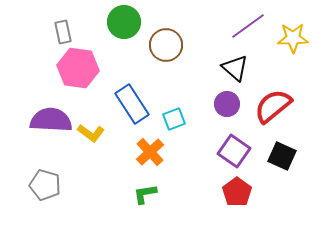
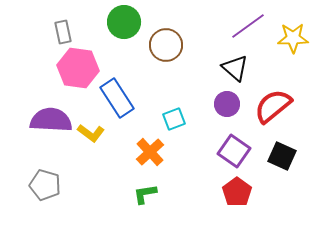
blue rectangle: moved 15 px left, 6 px up
